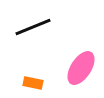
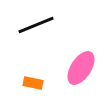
black line: moved 3 px right, 2 px up
